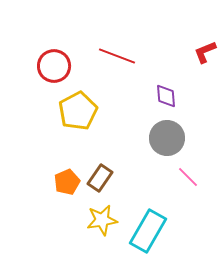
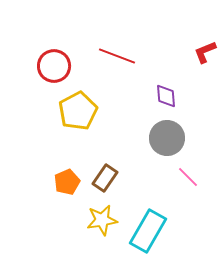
brown rectangle: moved 5 px right
